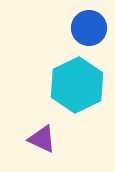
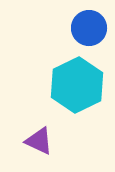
purple triangle: moved 3 px left, 2 px down
